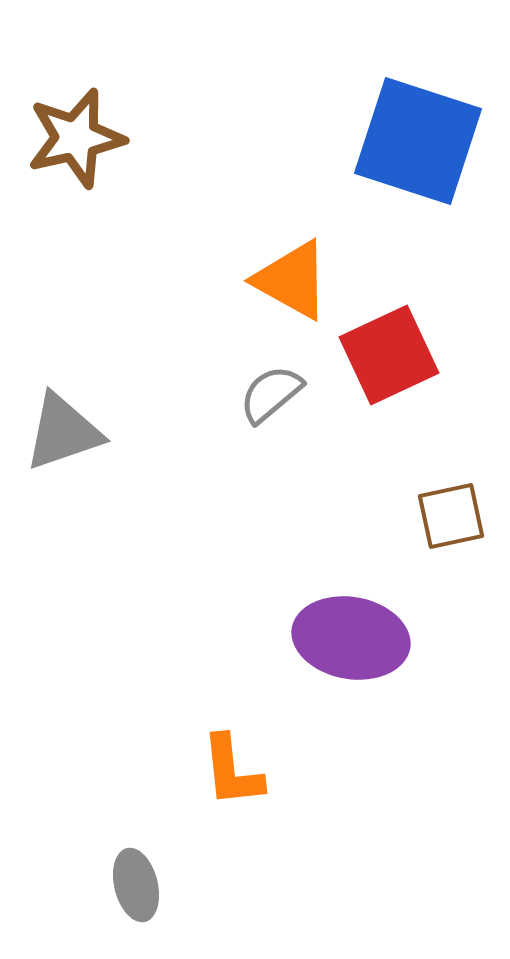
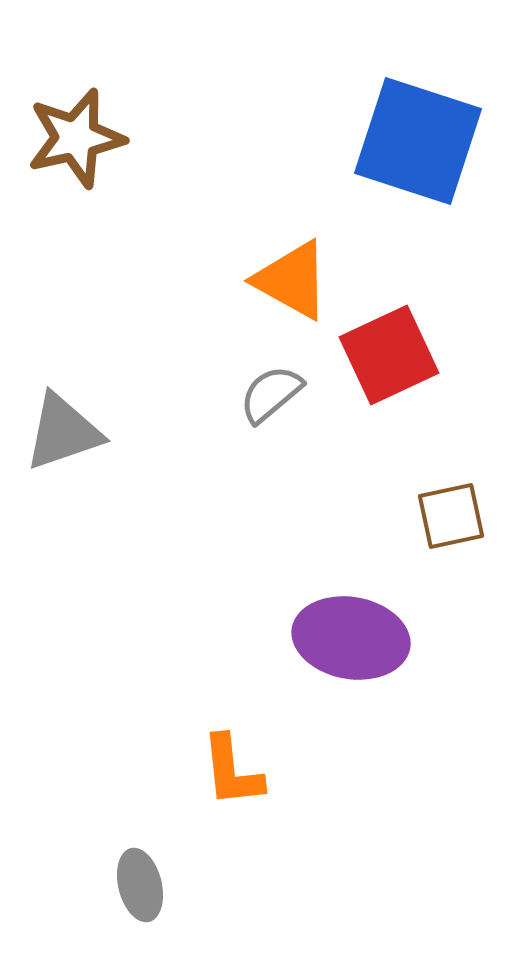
gray ellipse: moved 4 px right
